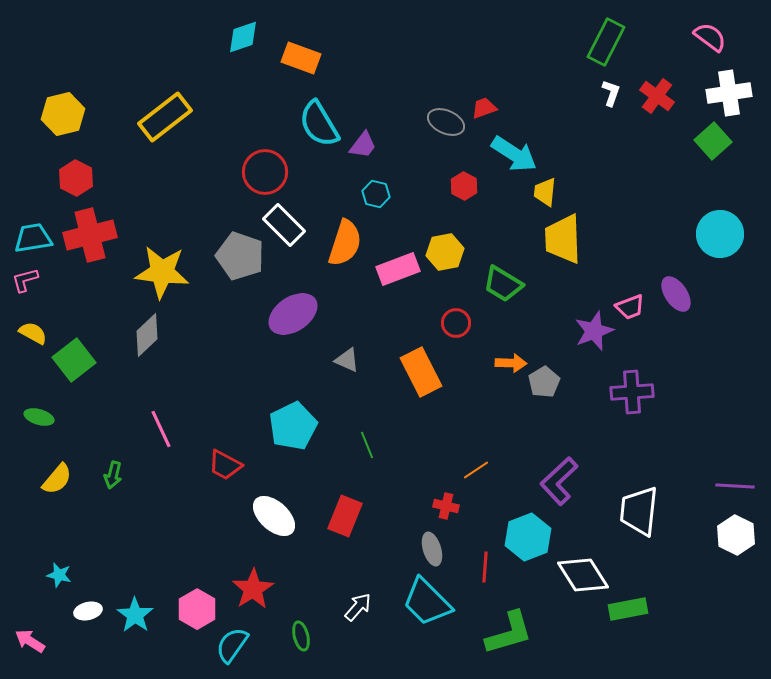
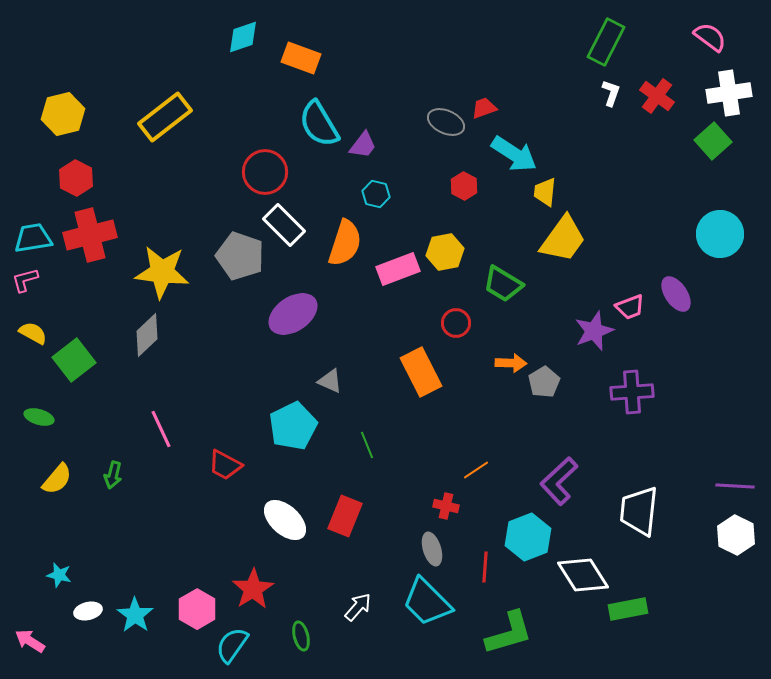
yellow trapezoid at (563, 239): rotated 142 degrees counterclockwise
gray triangle at (347, 360): moved 17 px left, 21 px down
white ellipse at (274, 516): moved 11 px right, 4 px down
